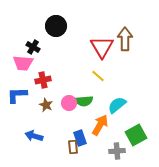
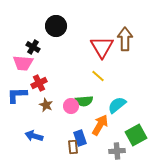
red cross: moved 4 px left, 3 px down; rotated 14 degrees counterclockwise
pink circle: moved 2 px right, 3 px down
